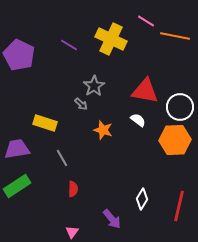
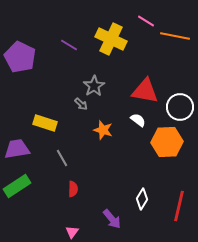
purple pentagon: moved 1 px right, 2 px down
orange hexagon: moved 8 px left, 2 px down
